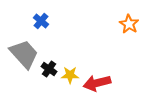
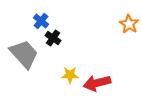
black cross: moved 4 px right, 31 px up
